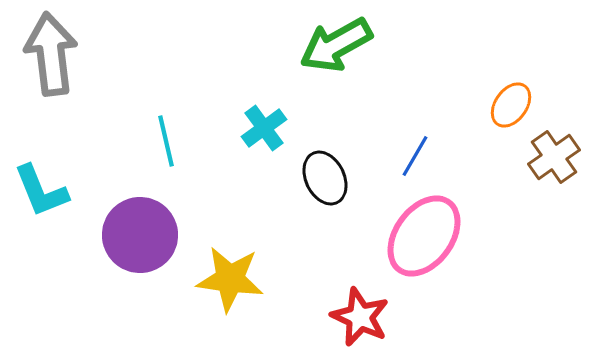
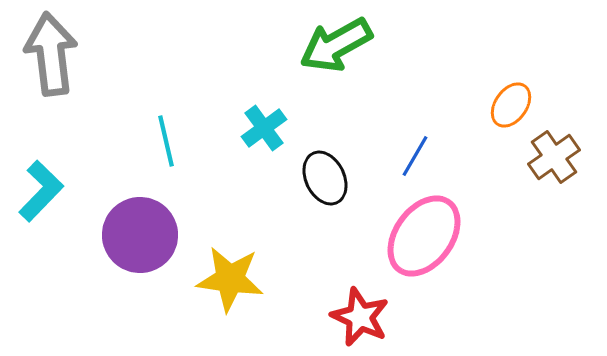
cyan L-shape: rotated 114 degrees counterclockwise
